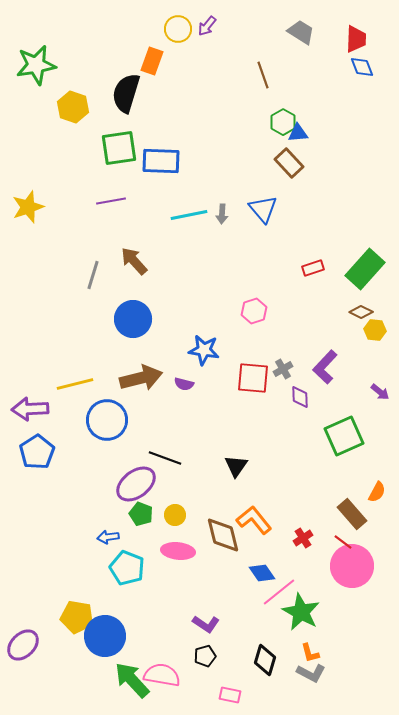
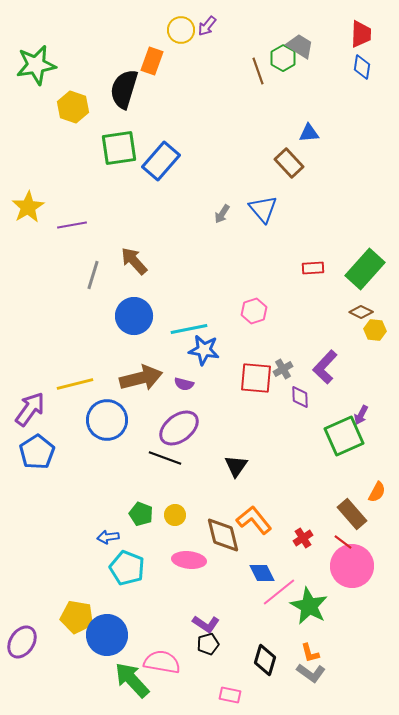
yellow circle at (178, 29): moved 3 px right, 1 px down
gray trapezoid at (301, 32): moved 1 px left, 14 px down
red trapezoid at (356, 39): moved 5 px right, 5 px up
blue diamond at (362, 67): rotated 30 degrees clockwise
brown line at (263, 75): moved 5 px left, 4 px up
black semicircle at (126, 93): moved 2 px left, 4 px up
green hexagon at (283, 122): moved 64 px up
blue triangle at (298, 133): moved 11 px right
blue rectangle at (161, 161): rotated 51 degrees counterclockwise
purple line at (111, 201): moved 39 px left, 24 px down
yellow star at (28, 207): rotated 12 degrees counterclockwise
gray arrow at (222, 214): rotated 30 degrees clockwise
cyan line at (189, 215): moved 114 px down
red rectangle at (313, 268): rotated 15 degrees clockwise
blue circle at (133, 319): moved 1 px right, 3 px up
red square at (253, 378): moved 3 px right
purple arrow at (380, 392): moved 19 px left, 23 px down; rotated 78 degrees clockwise
purple arrow at (30, 409): rotated 129 degrees clockwise
purple ellipse at (136, 484): moved 43 px right, 56 px up
pink ellipse at (178, 551): moved 11 px right, 9 px down
blue diamond at (262, 573): rotated 8 degrees clockwise
green star at (301, 612): moved 8 px right, 6 px up
blue circle at (105, 636): moved 2 px right, 1 px up
purple ellipse at (23, 645): moved 1 px left, 3 px up; rotated 12 degrees counterclockwise
black pentagon at (205, 656): moved 3 px right, 12 px up
gray L-shape at (311, 673): rotated 8 degrees clockwise
pink semicircle at (162, 675): moved 13 px up
